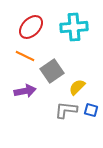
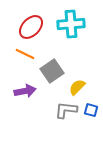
cyan cross: moved 3 px left, 3 px up
orange line: moved 2 px up
